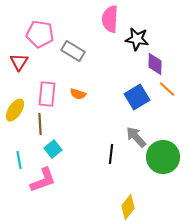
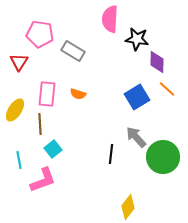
purple diamond: moved 2 px right, 2 px up
